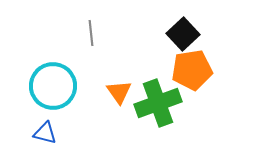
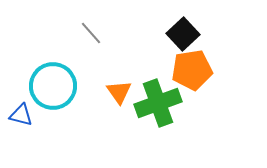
gray line: rotated 35 degrees counterclockwise
blue triangle: moved 24 px left, 18 px up
